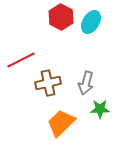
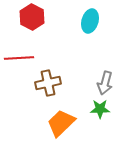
red hexagon: moved 29 px left
cyan ellipse: moved 1 px left, 1 px up; rotated 15 degrees counterclockwise
red line: moved 2 px left, 2 px up; rotated 24 degrees clockwise
gray arrow: moved 19 px right
